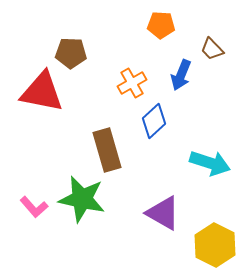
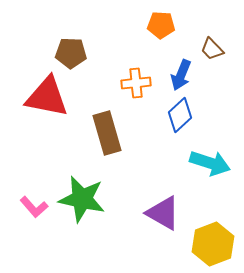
orange cross: moved 4 px right; rotated 24 degrees clockwise
red triangle: moved 5 px right, 5 px down
blue diamond: moved 26 px right, 6 px up
brown rectangle: moved 17 px up
yellow hexagon: moved 2 px left, 1 px up; rotated 12 degrees clockwise
